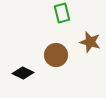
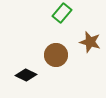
green rectangle: rotated 54 degrees clockwise
black diamond: moved 3 px right, 2 px down
